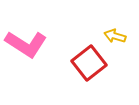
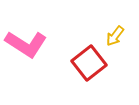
yellow arrow: rotated 70 degrees counterclockwise
